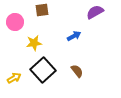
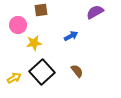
brown square: moved 1 px left
pink circle: moved 3 px right, 3 px down
blue arrow: moved 3 px left
black square: moved 1 px left, 2 px down
